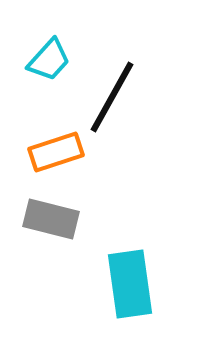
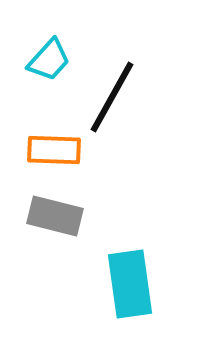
orange rectangle: moved 2 px left, 2 px up; rotated 20 degrees clockwise
gray rectangle: moved 4 px right, 3 px up
